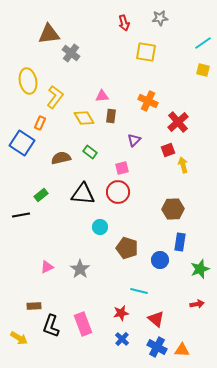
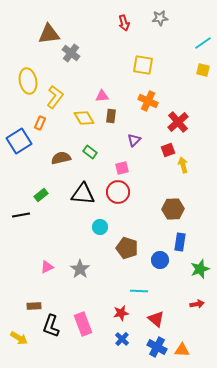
yellow square at (146, 52): moved 3 px left, 13 px down
blue square at (22, 143): moved 3 px left, 2 px up; rotated 25 degrees clockwise
cyan line at (139, 291): rotated 12 degrees counterclockwise
